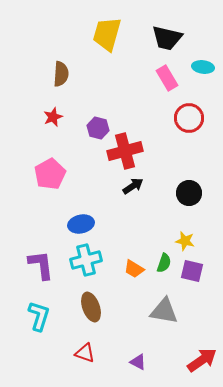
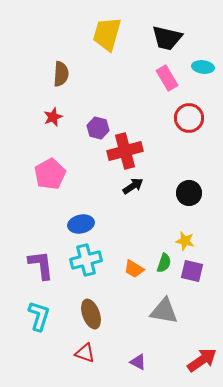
brown ellipse: moved 7 px down
